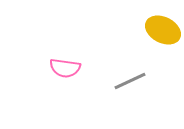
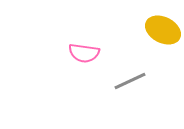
pink semicircle: moved 19 px right, 15 px up
